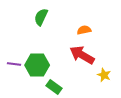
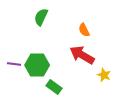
orange semicircle: rotated 104 degrees counterclockwise
